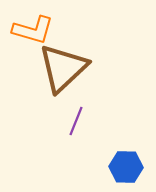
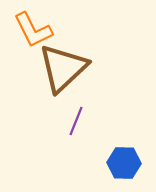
orange L-shape: rotated 48 degrees clockwise
blue hexagon: moved 2 px left, 4 px up
